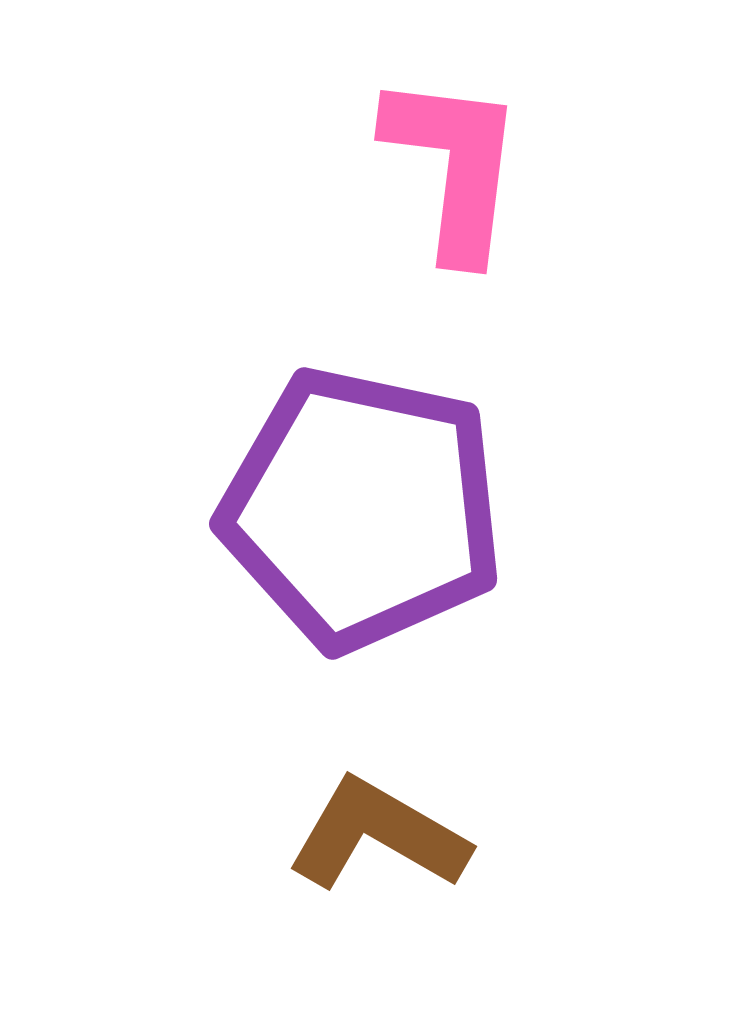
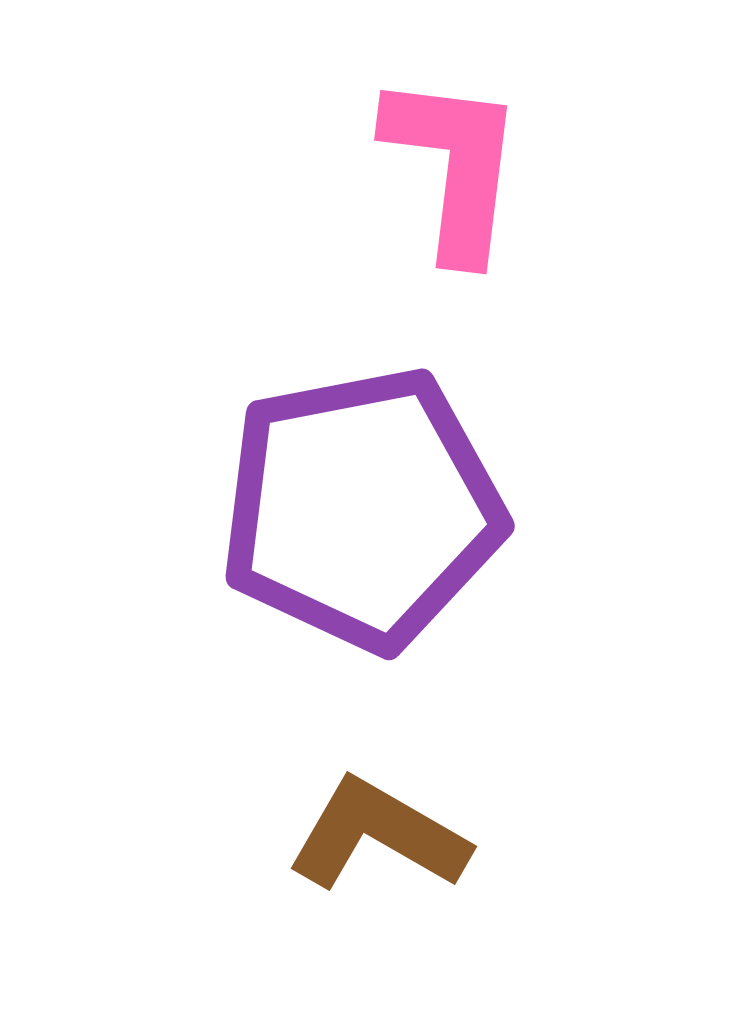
purple pentagon: rotated 23 degrees counterclockwise
